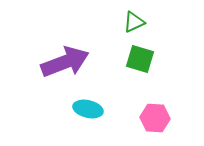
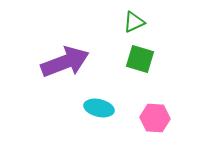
cyan ellipse: moved 11 px right, 1 px up
